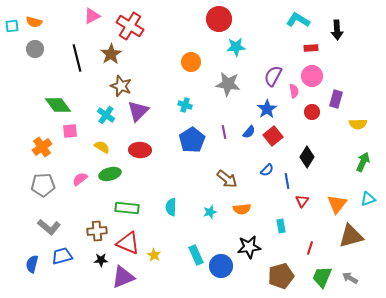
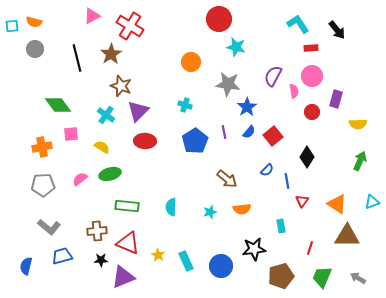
cyan L-shape at (298, 20): moved 4 px down; rotated 25 degrees clockwise
black arrow at (337, 30): rotated 36 degrees counterclockwise
cyan star at (236, 47): rotated 18 degrees clockwise
blue star at (267, 109): moved 20 px left, 2 px up
pink square at (70, 131): moved 1 px right, 3 px down
blue pentagon at (192, 140): moved 3 px right, 1 px down
orange cross at (42, 147): rotated 24 degrees clockwise
red ellipse at (140, 150): moved 5 px right, 9 px up
green arrow at (363, 162): moved 3 px left, 1 px up
cyan triangle at (368, 199): moved 4 px right, 3 px down
orange triangle at (337, 204): rotated 35 degrees counterclockwise
green rectangle at (127, 208): moved 2 px up
brown triangle at (351, 236): moved 4 px left; rotated 16 degrees clockwise
black star at (249, 247): moved 5 px right, 2 px down
yellow star at (154, 255): moved 4 px right
cyan rectangle at (196, 255): moved 10 px left, 6 px down
blue semicircle at (32, 264): moved 6 px left, 2 px down
gray arrow at (350, 278): moved 8 px right
